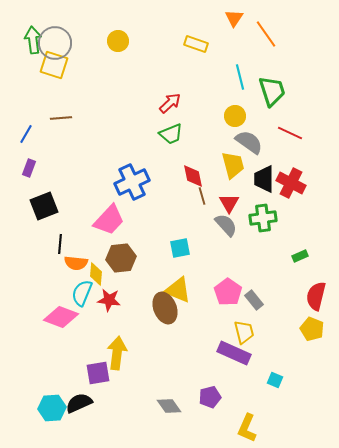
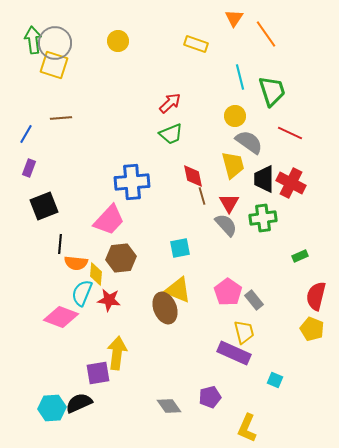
blue cross at (132, 182): rotated 20 degrees clockwise
